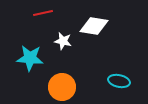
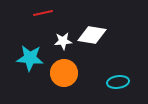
white diamond: moved 2 px left, 9 px down
white star: rotated 18 degrees counterclockwise
cyan ellipse: moved 1 px left, 1 px down; rotated 20 degrees counterclockwise
orange circle: moved 2 px right, 14 px up
